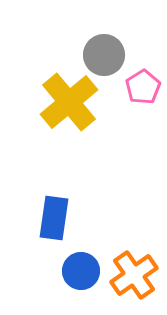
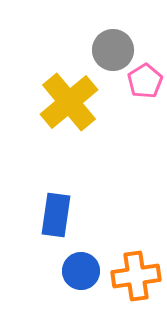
gray circle: moved 9 px right, 5 px up
pink pentagon: moved 2 px right, 6 px up
blue rectangle: moved 2 px right, 3 px up
orange cross: moved 2 px right, 1 px down; rotated 27 degrees clockwise
